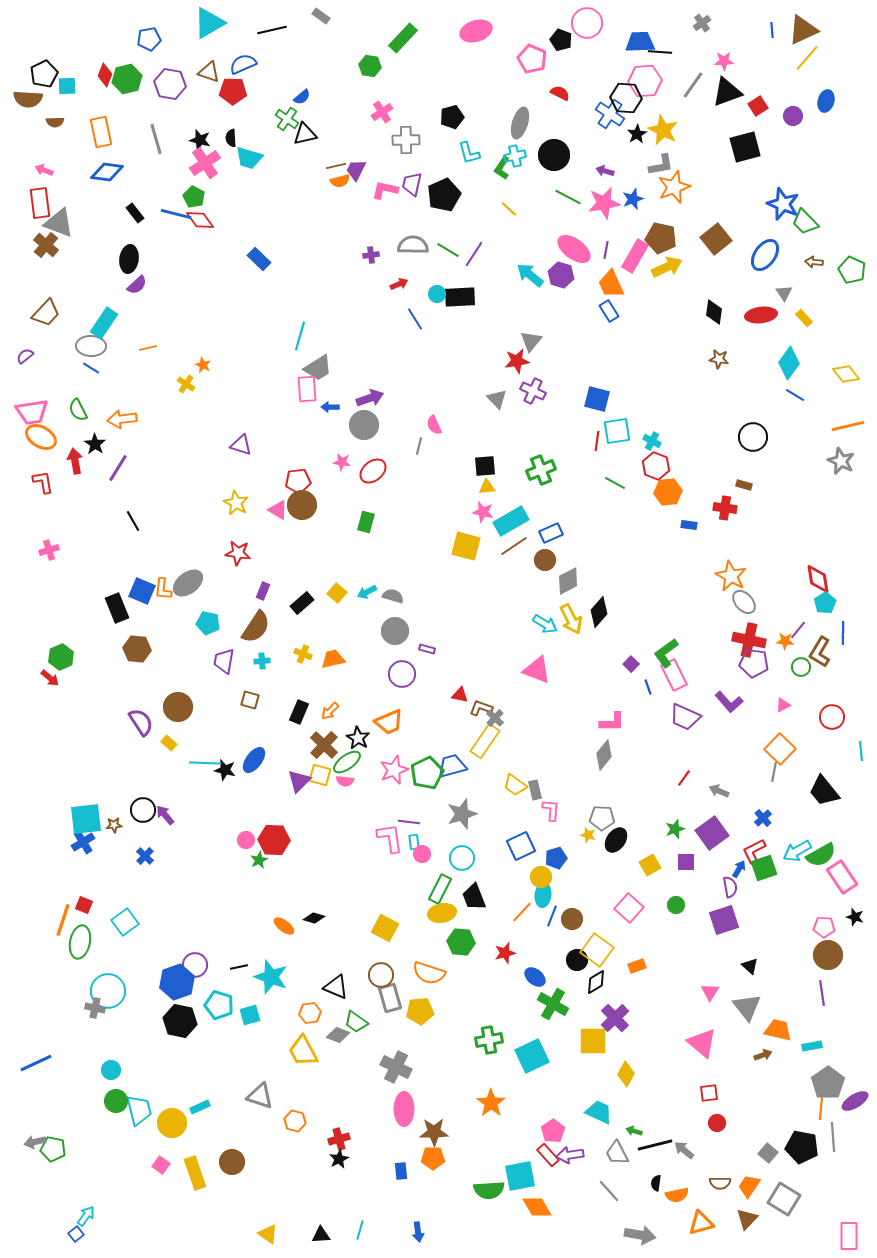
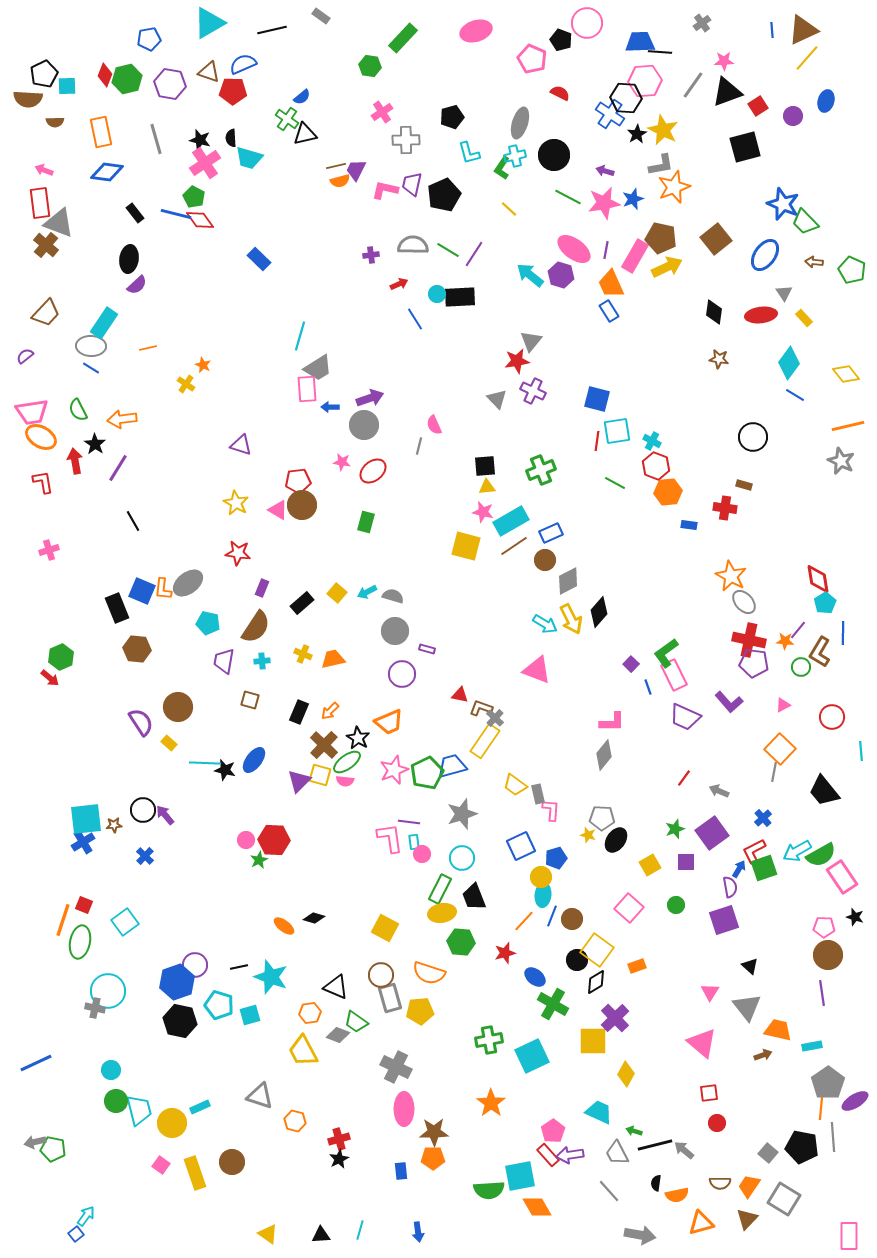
purple rectangle at (263, 591): moved 1 px left, 3 px up
gray rectangle at (535, 790): moved 3 px right, 4 px down
orange line at (522, 912): moved 2 px right, 9 px down
